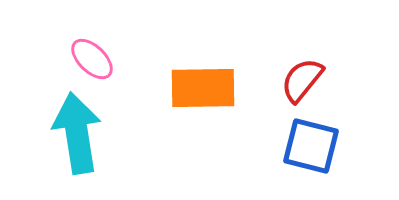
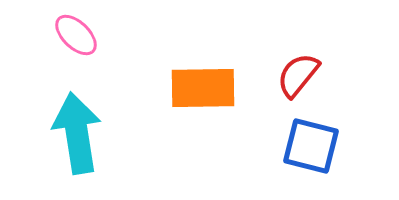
pink ellipse: moved 16 px left, 24 px up
red semicircle: moved 4 px left, 5 px up
